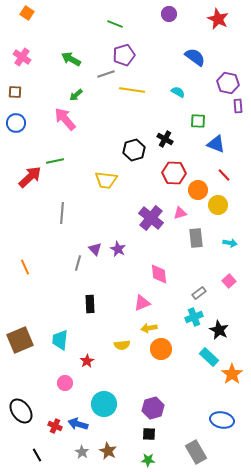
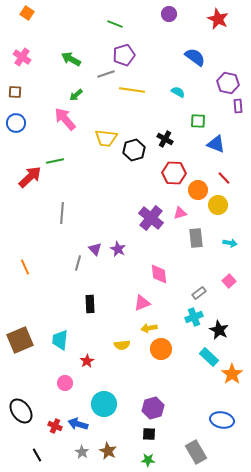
red line at (224, 175): moved 3 px down
yellow trapezoid at (106, 180): moved 42 px up
